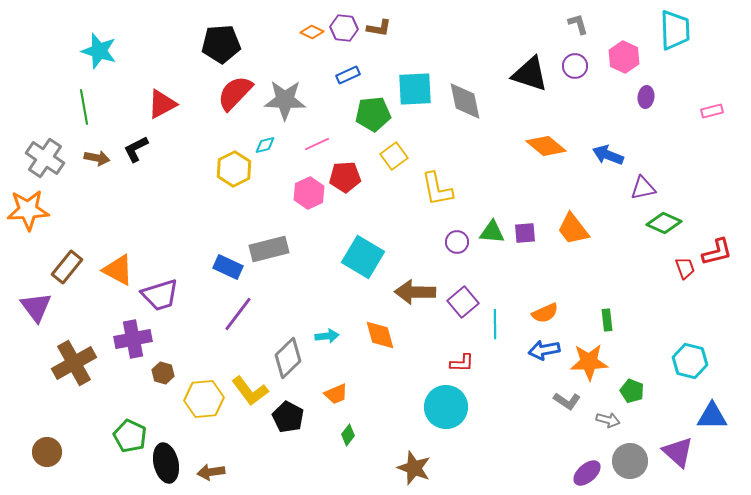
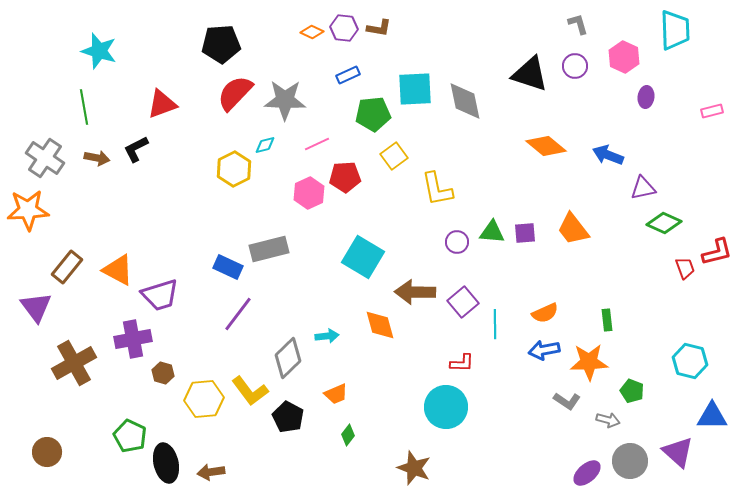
red triangle at (162, 104): rotated 8 degrees clockwise
orange diamond at (380, 335): moved 10 px up
